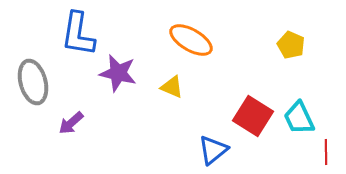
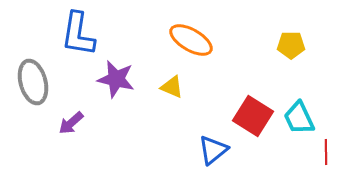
yellow pentagon: rotated 24 degrees counterclockwise
purple star: moved 2 px left, 6 px down
